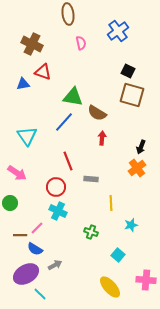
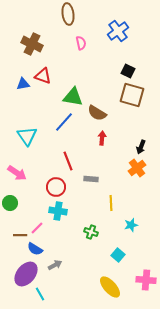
red triangle: moved 4 px down
cyan cross: rotated 18 degrees counterclockwise
purple ellipse: rotated 20 degrees counterclockwise
cyan line: rotated 16 degrees clockwise
